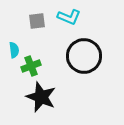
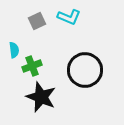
gray square: rotated 18 degrees counterclockwise
black circle: moved 1 px right, 14 px down
green cross: moved 1 px right
